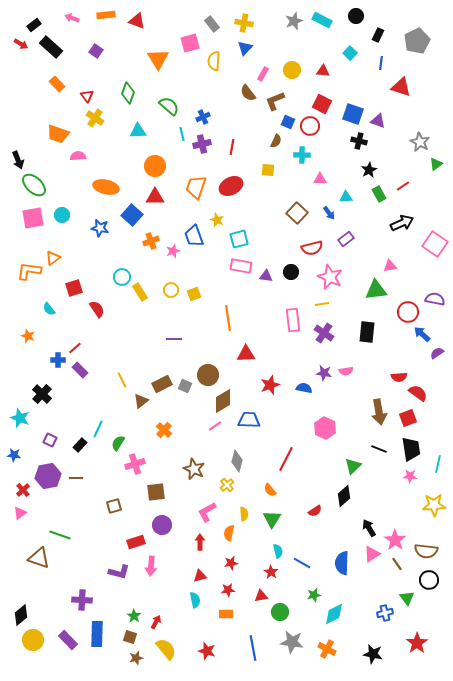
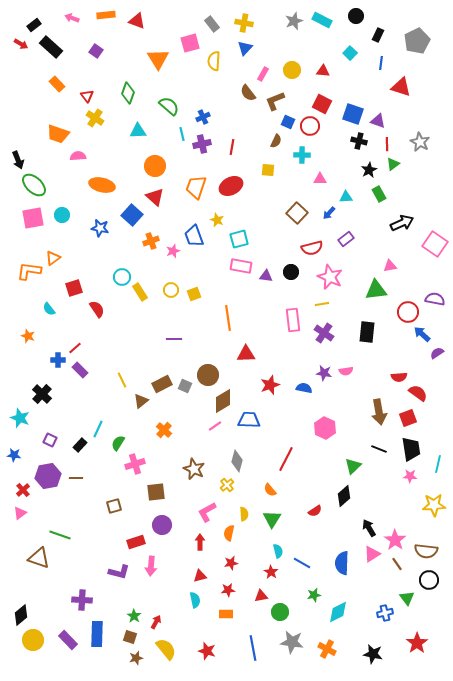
green triangle at (436, 164): moved 43 px left
red line at (403, 186): moved 16 px left, 42 px up; rotated 56 degrees counterclockwise
orange ellipse at (106, 187): moved 4 px left, 2 px up
red triangle at (155, 197): rotated 42 degrees clockwise
blue arrow at (329, 213): rotated 80 degrees clockwise
cyan diamond at (334, 614): moved 4 px right, 2 px up
